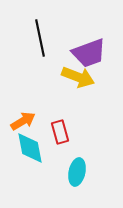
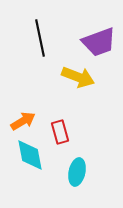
purple trapezoid: moved 10 px right, 11 px up
cyan diamond: moved 7 px down
